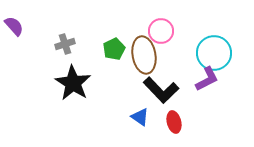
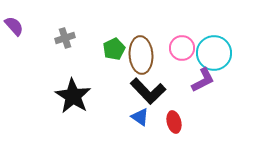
pink circle: moved 21 px right, 17 px down
gray cross: moved 6 px up
brown ellipse: moved 3 px left; rotated 6 degrees clockwise
purple L-shape: moved 4 px left, 1 px down
black star: moved 13 px down
black L-shape: moved 13 px left, 1 px down
